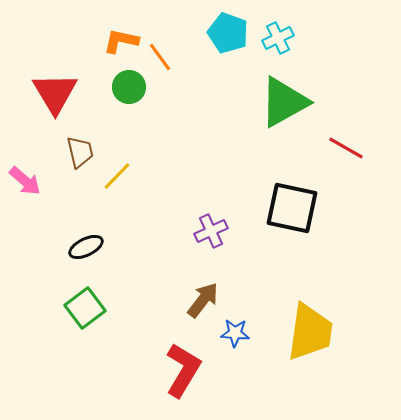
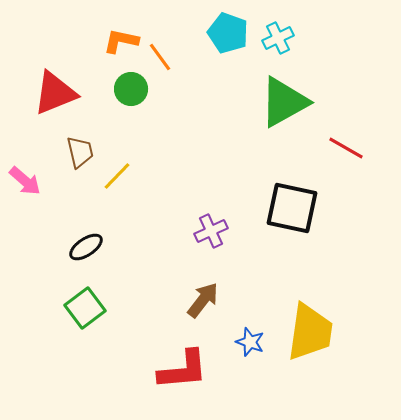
green circle: moved 2 px right, 2 px down
red triangle: rotated 39 degrees clockwise
black ellipse: rotated 8 degrees counterclockwise
blue star: moved 15 px right, 9 px down; rotated 16 degrees clockwise
red L-shape: rotated 54 degrees clockwise
